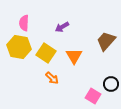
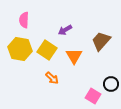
pink semicircle: moved 3 px up
purple arrow: moved 3 px right, 3 px down
brown trapezoid: moved 5 px left
yellow hexagon: moved 1 px right, 2 px down
yellow square: moved 1 px right, 3 px up
